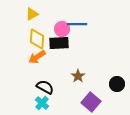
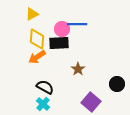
brown star: moved 7 px up
cyan cross: moved 1 px right, 1 px down
